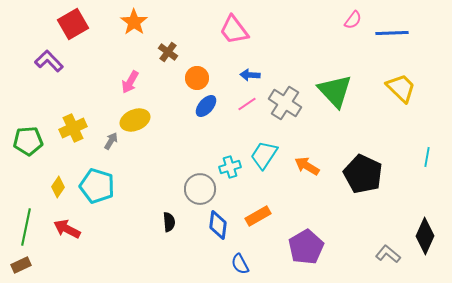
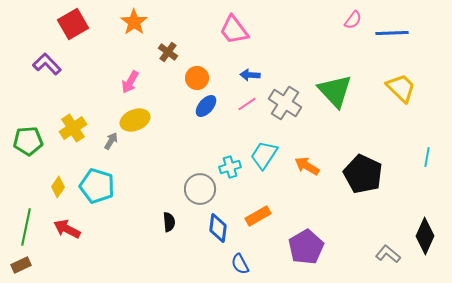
purple L-shape: moved 2 px left, 3 px down
yellow cross: rotated 8 degrees counterclockwise
blue diamond: moved 3 px down
